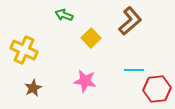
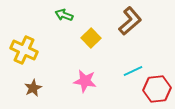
cyan line: moved 1 px left, 1 px down; rotated 24 degrees counterclockwise
